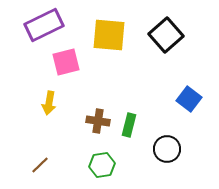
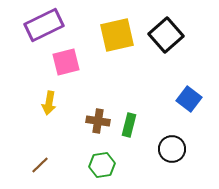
yellow square: moved 8 px right; rotated 18 degrees counterclockwise
black circle: moved 5 px right
